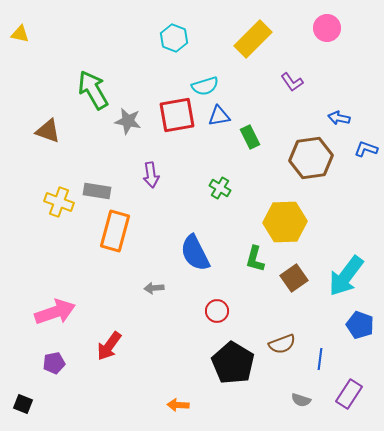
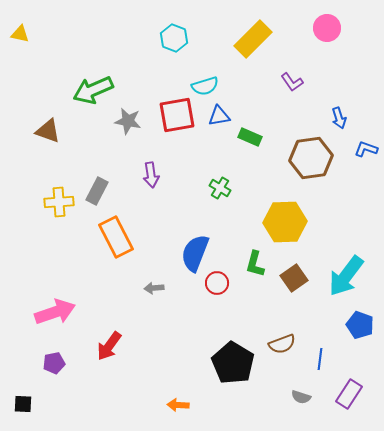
green arrow: rotated 84 degrees counterclockwise
blue arrow: rotated 120 degrees counterclockwise
green rectangle: rotated 40 degrees counterclockwise
gray rectangle: rotated 72 degrees counterclockwise
yellow cross: rotated 24 degrees counterclockwise
orange rectangle: moved 1 px right, 6 px down; rotated 42 degrees counterclockwise
blue semicircle: rotated 48 degrees clockwise
green L-shape: moved 5 px down
red circle: moved 28 px up
gray semicircle: moved 3 px up
black square: rotated 18 degrees counterclockwise
